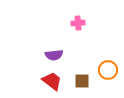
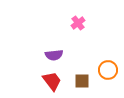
pink cross: rotated 32 degrees counterclockwise
red trapezoid: rotated 15 degrees clockwise
